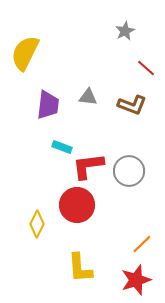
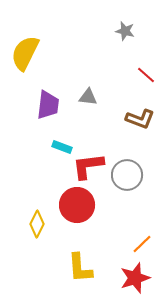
gray star: rotated 30 degrees counterclockwise
red line: moved 7 px down
brown L-shape: moved 8 px right, 14 px down
gray circle: moved 2 px left, 4 px down
red star: moved 1 px left, 2 px up
